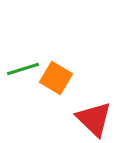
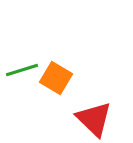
green line: moved 1 px left, 1 px down
